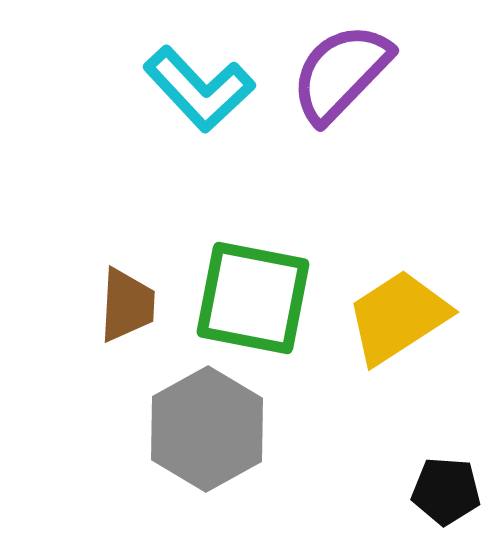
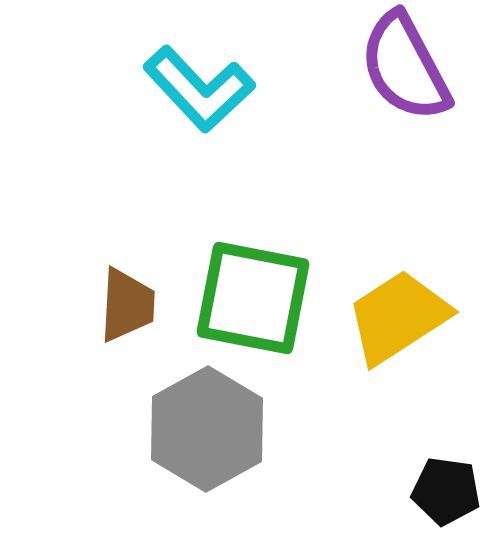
purple semicircle: moved 64 px right, 6 px up; rotated 72 degrees counterclockwise
black pentagon: rotated 4 degrees clockwise
